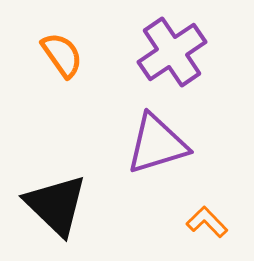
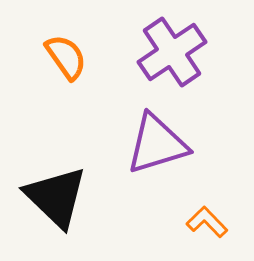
orange semicircle: moved 4 px right, 2 px down
black triangle: moved 8 px up
